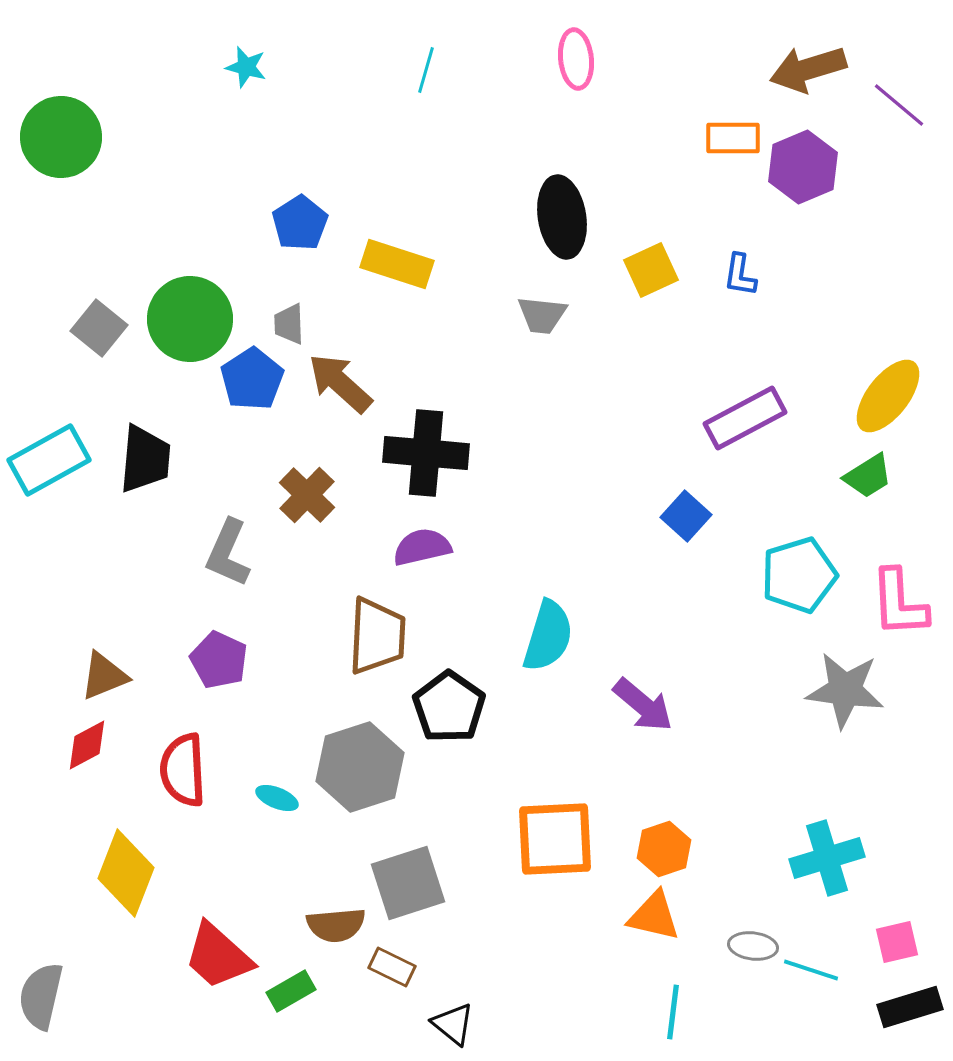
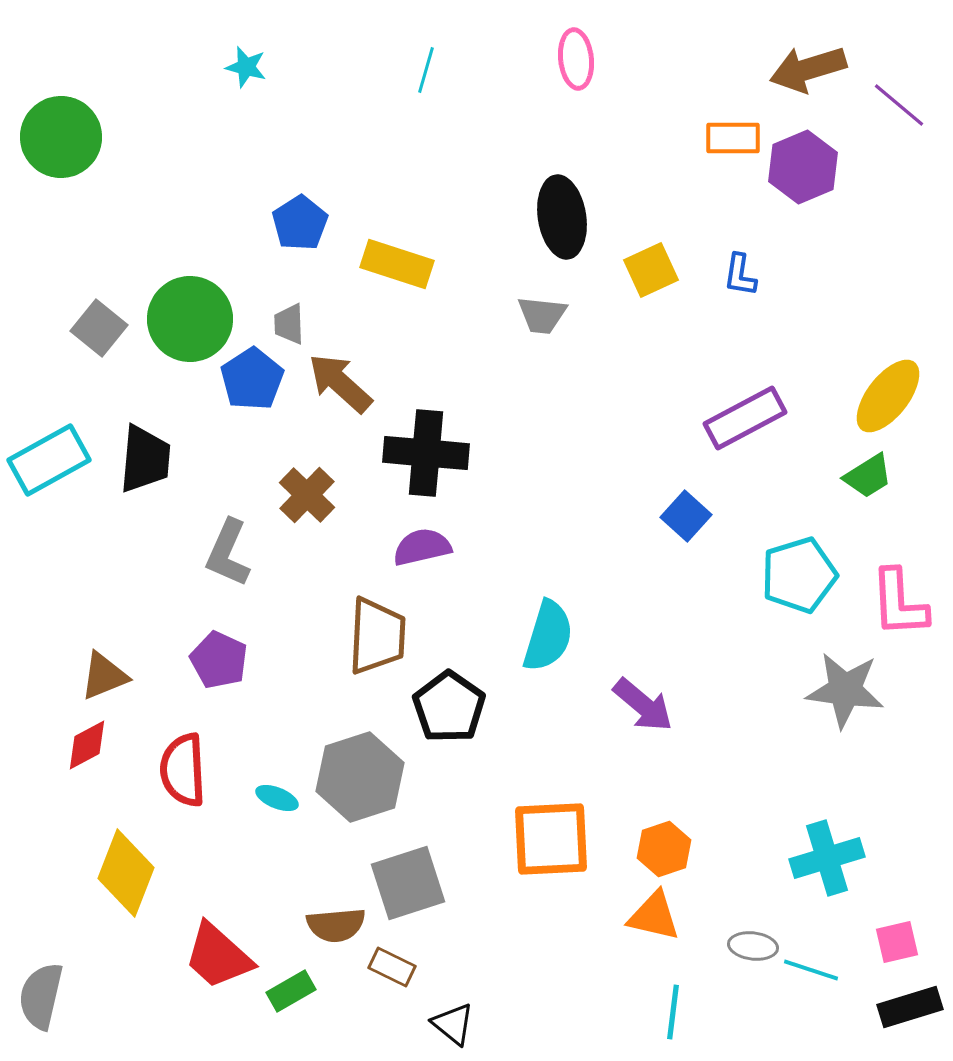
gray hexagon at (360, 767): moved 10 px down
orange square at (555, 839): moved 4 px left
